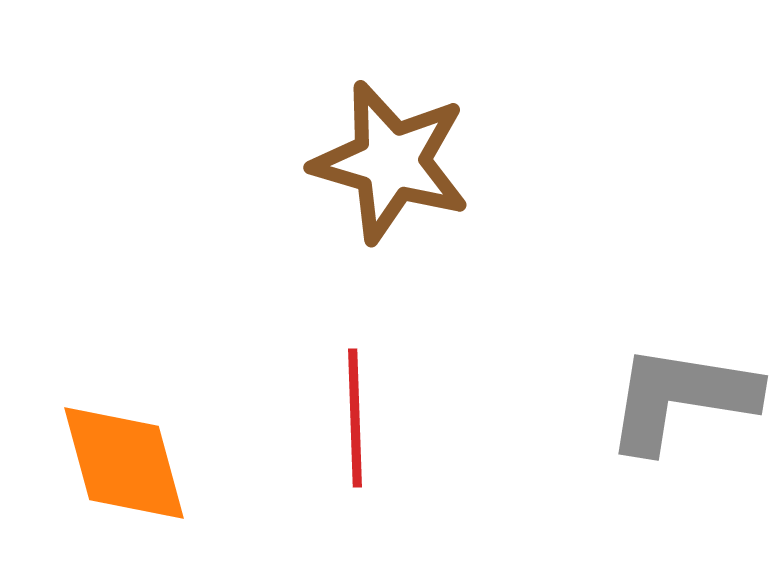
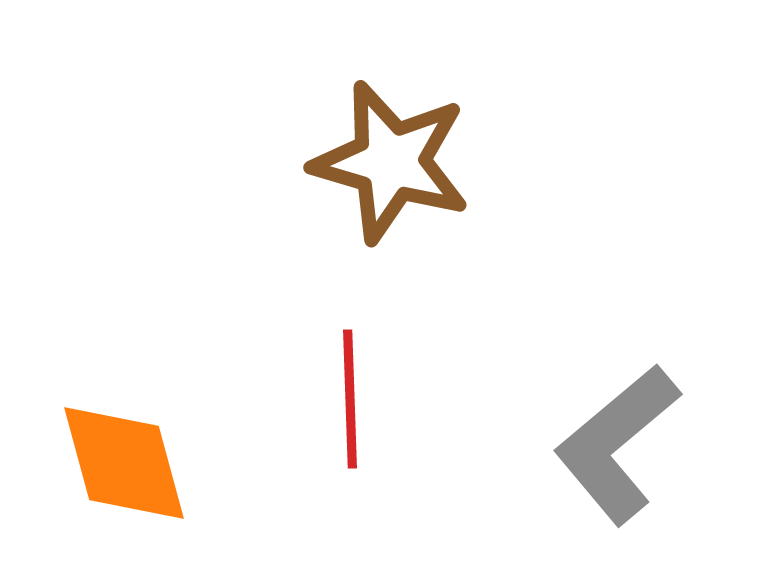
gray L-shape: moved 64 px left, 46 px down; rotated 49 degrees counterclockwise
red line: moved 5 px left, 19 px up
